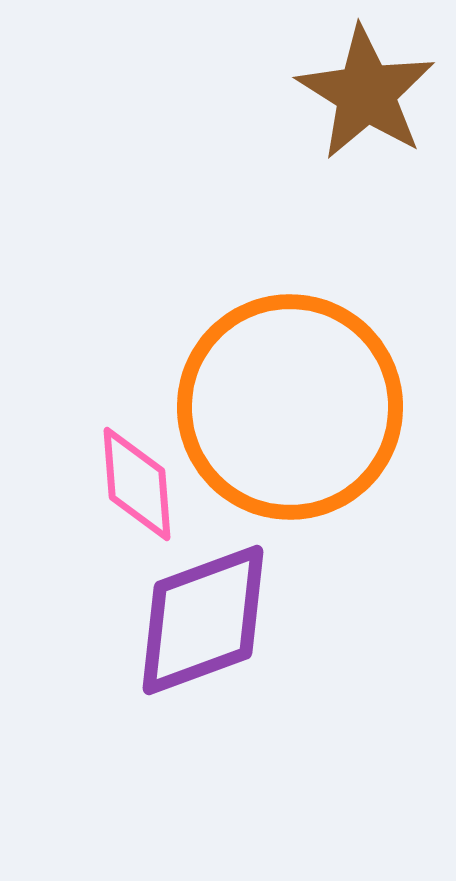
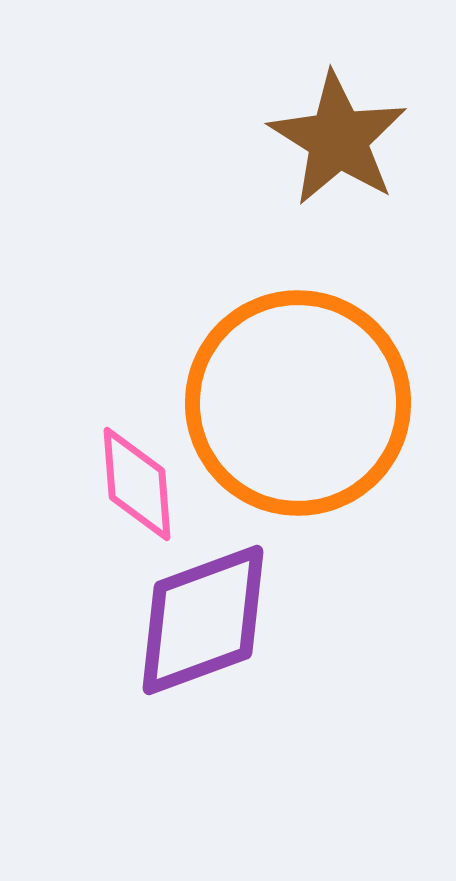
brown star: moved 28 px left, 46 px down
orange circle: moved 8 px right, 4 px up
